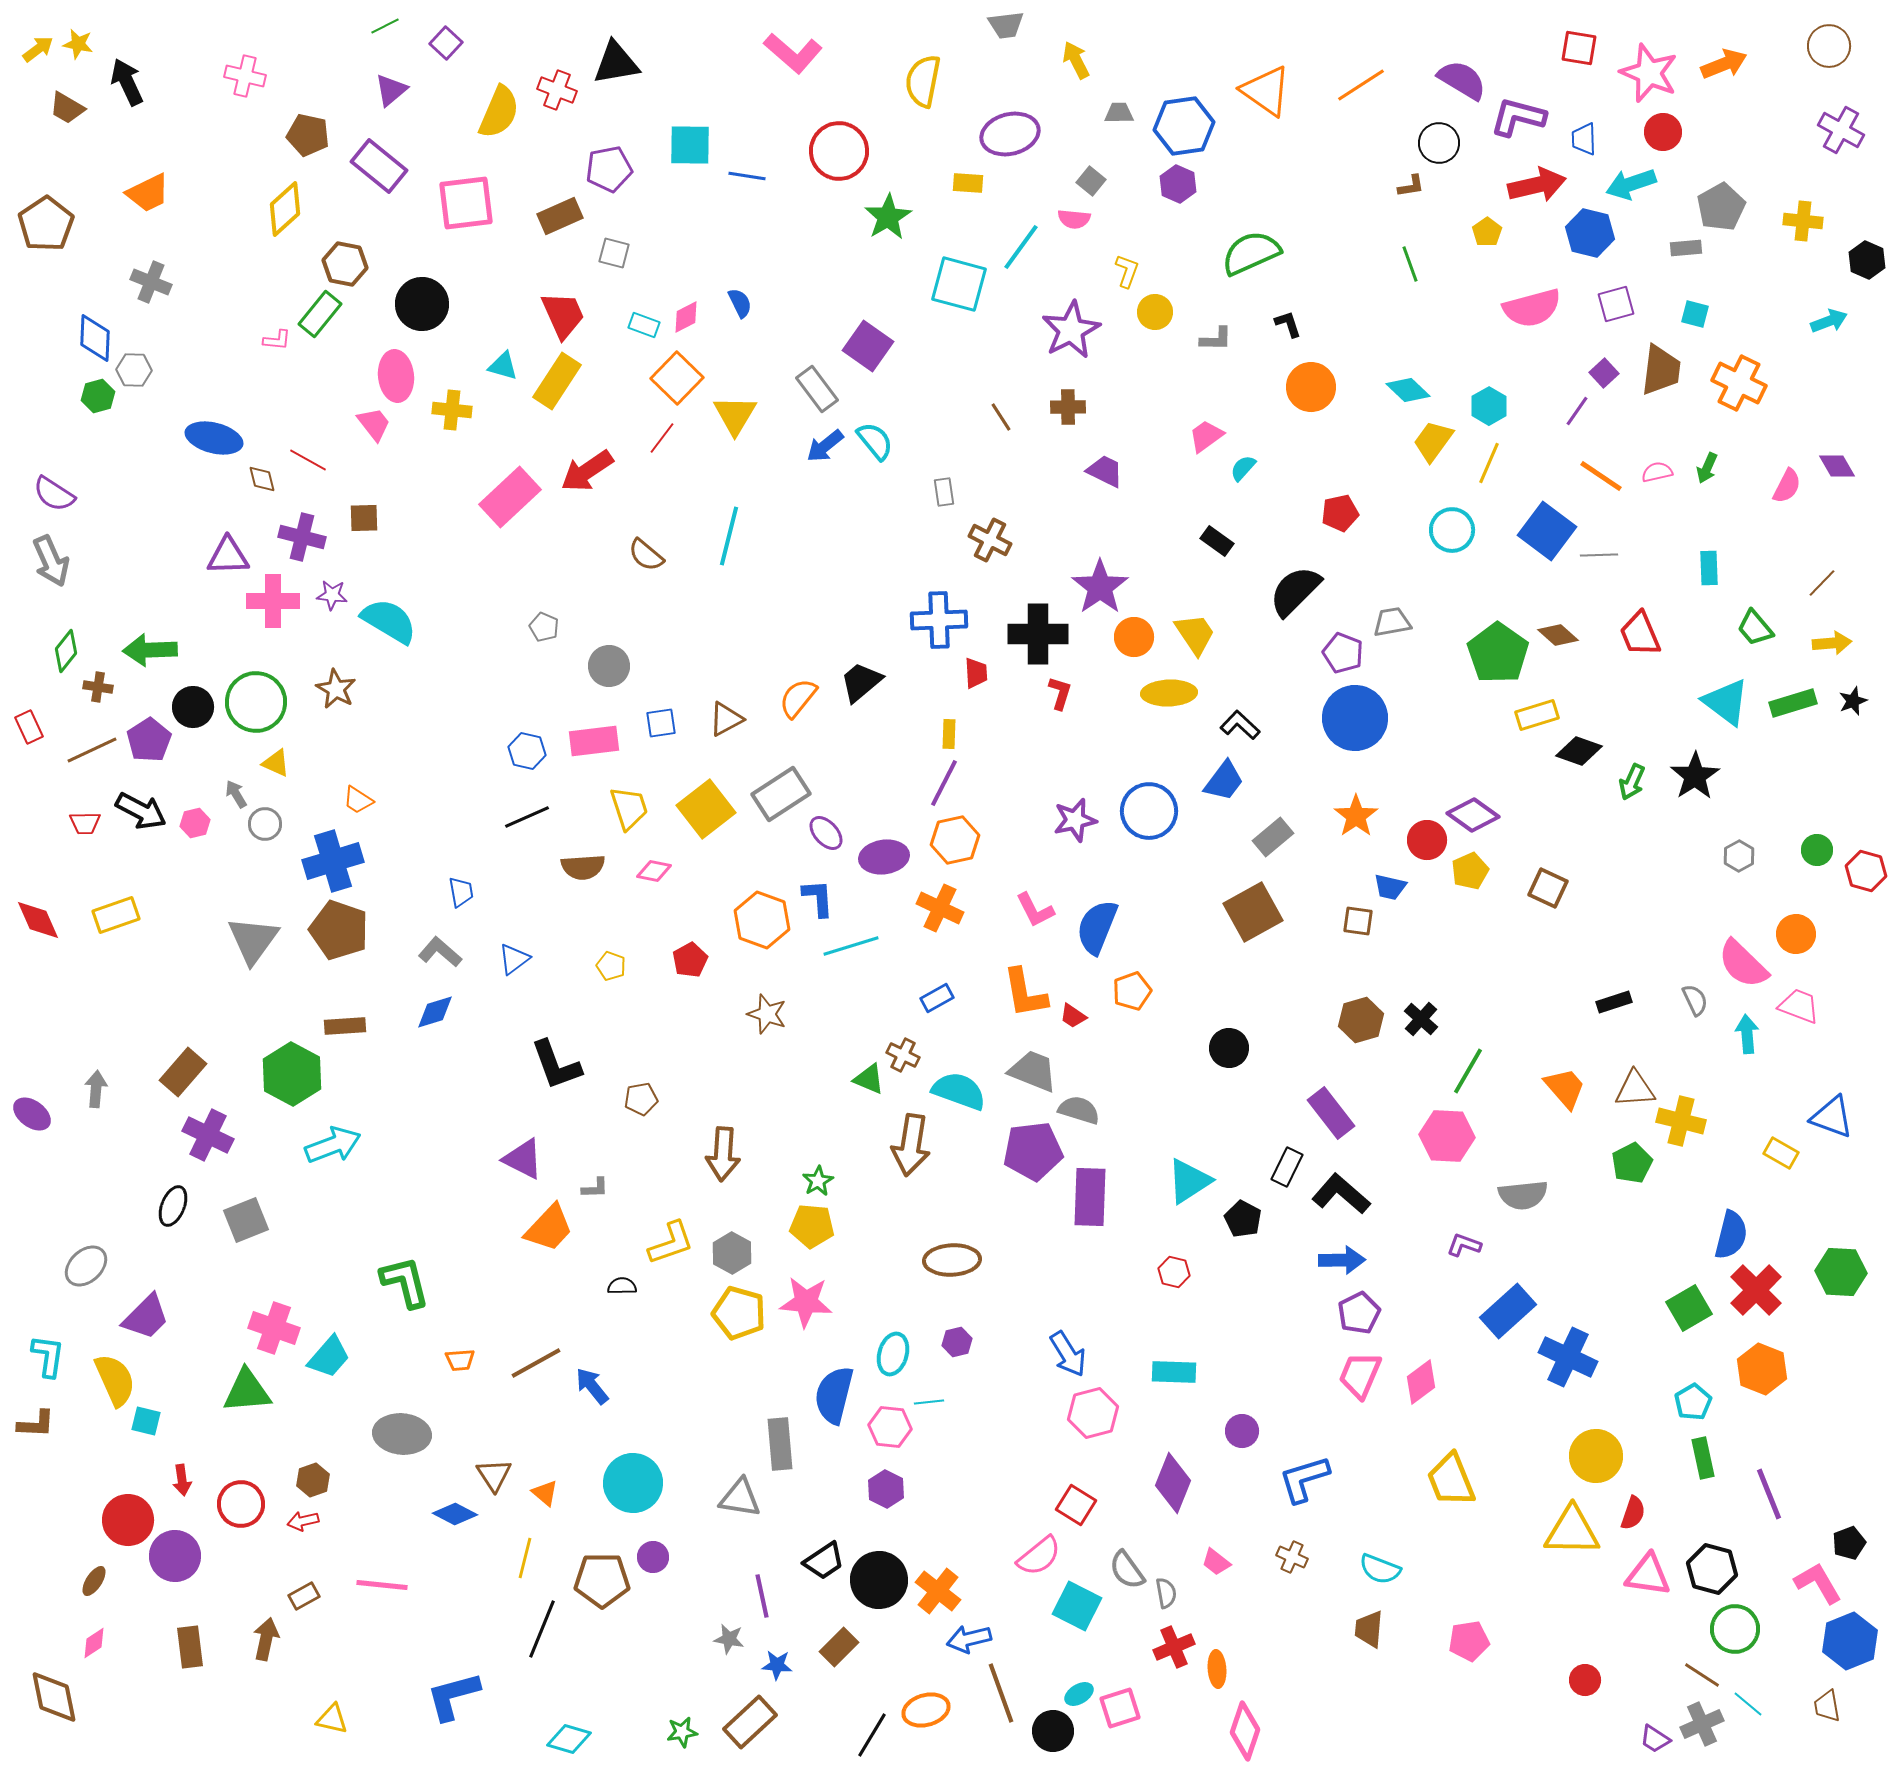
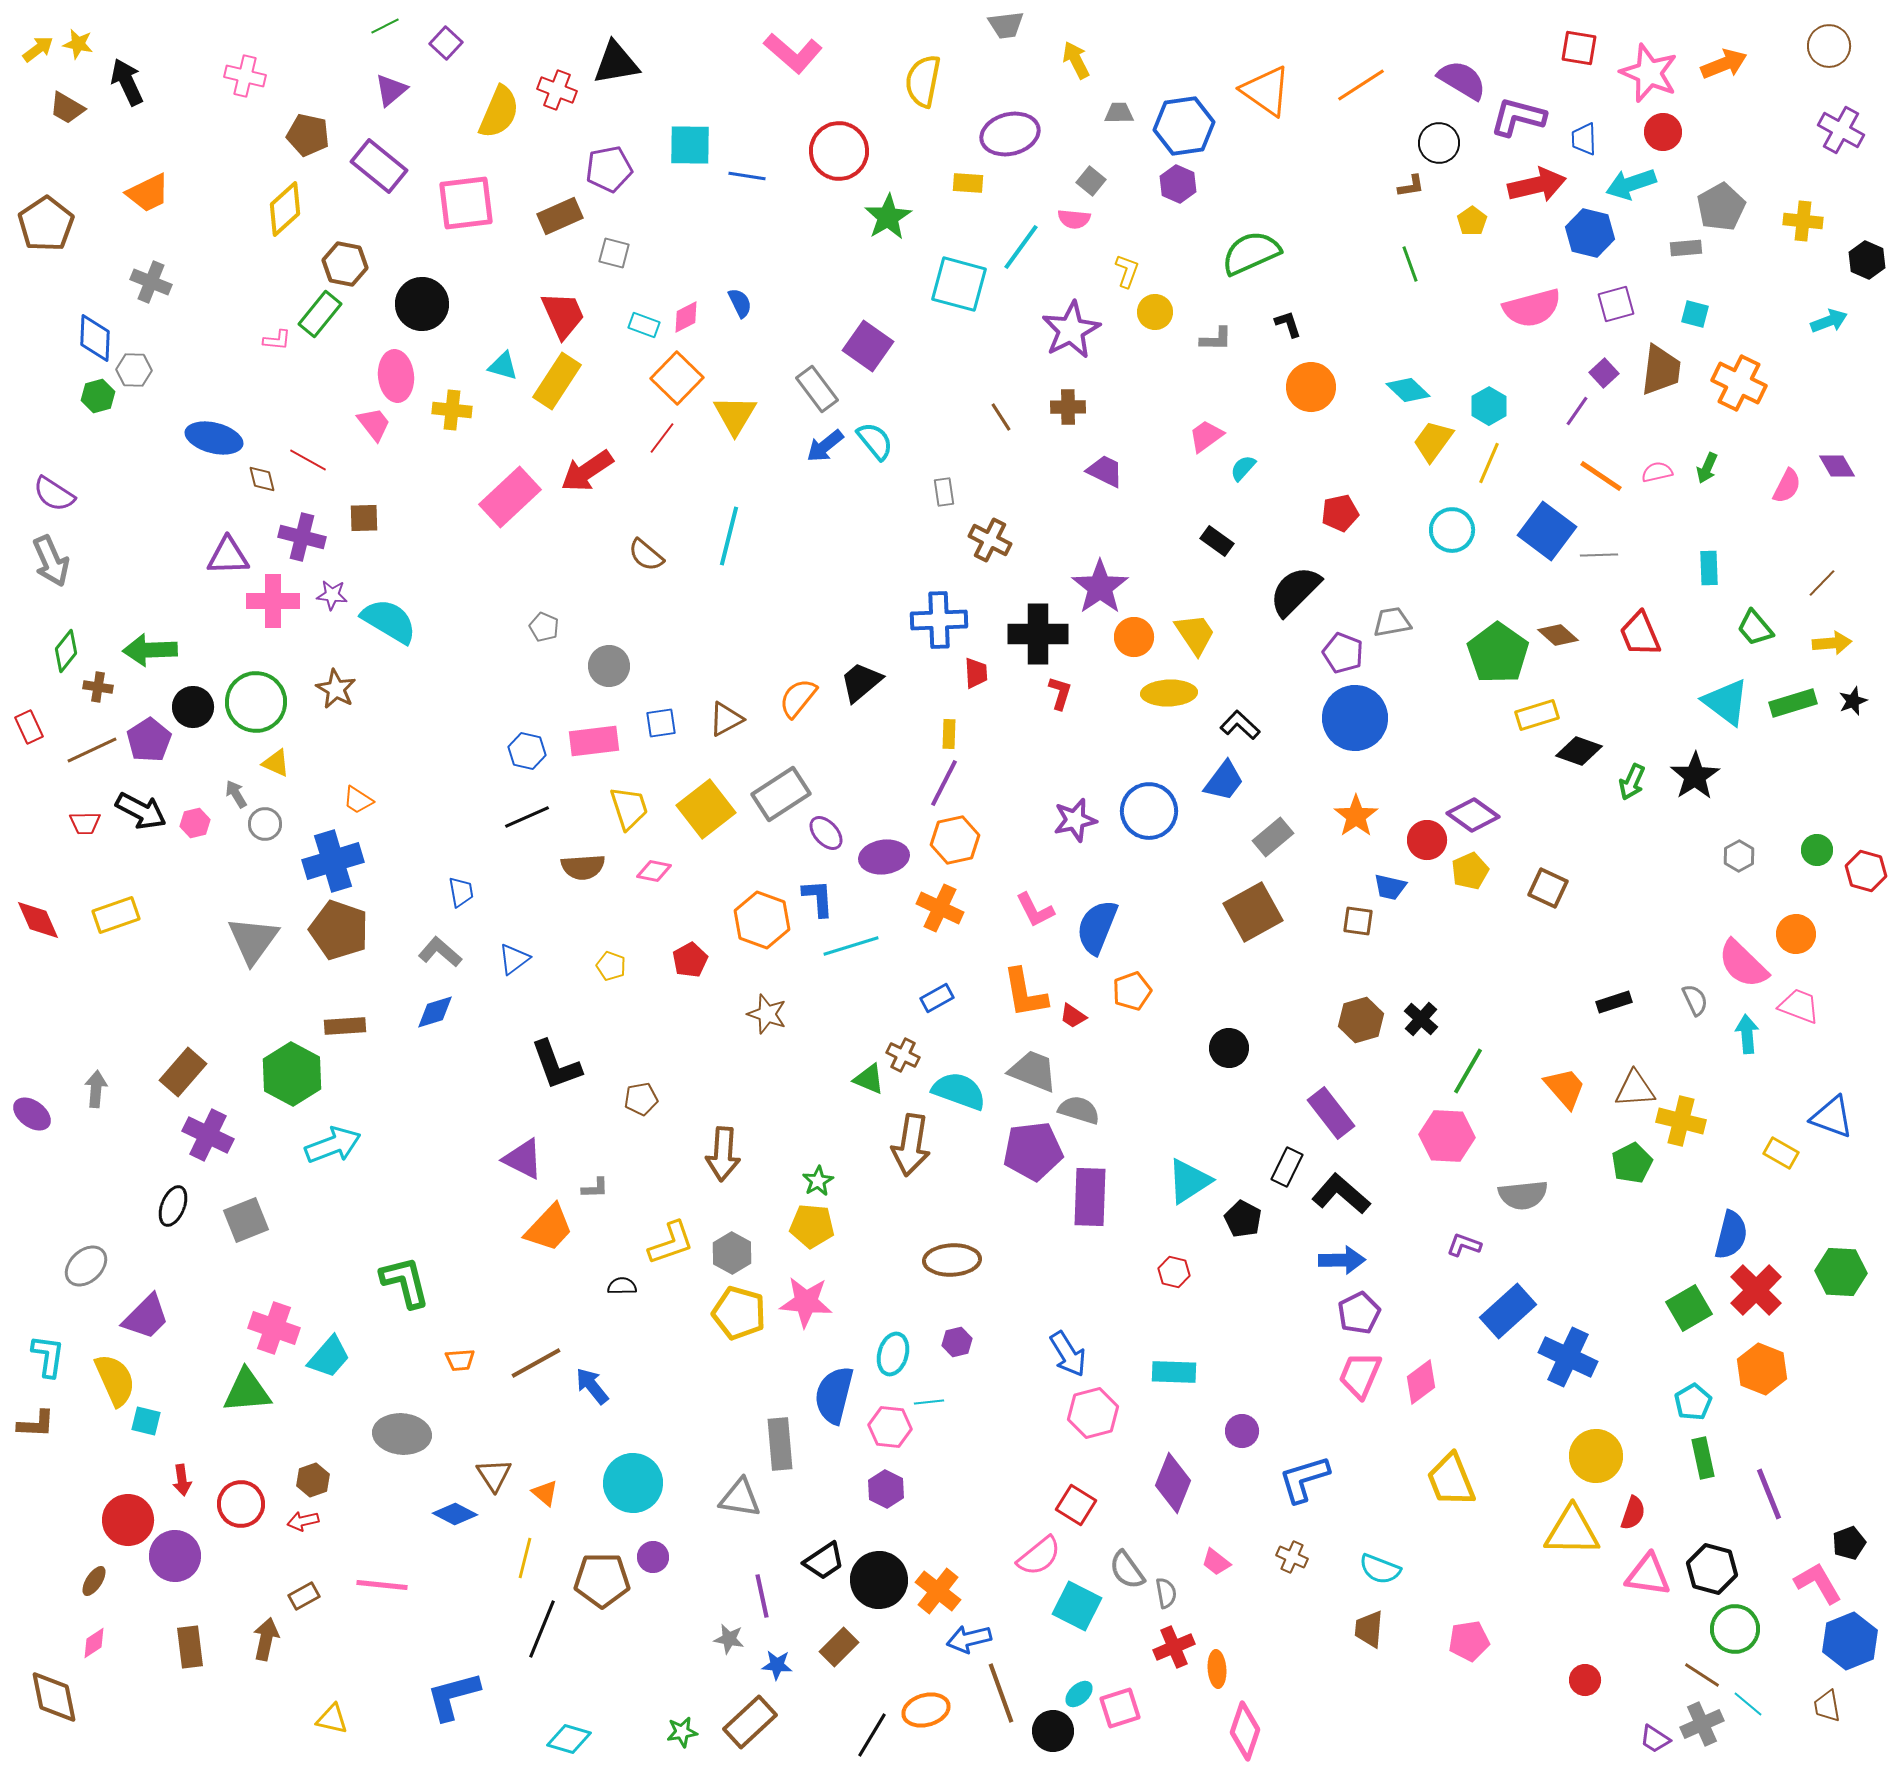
yellow pentagon at (1487, 232): moved 15 px left, 11 px up
cyan ellipse at (1079, 1694): rotated 12 degrees counterclockwise
